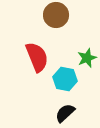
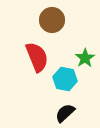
brown circle: moved 4 px left, 5 px down
green star: moved 2 px left; rotated 12 degrees counterclockwise
